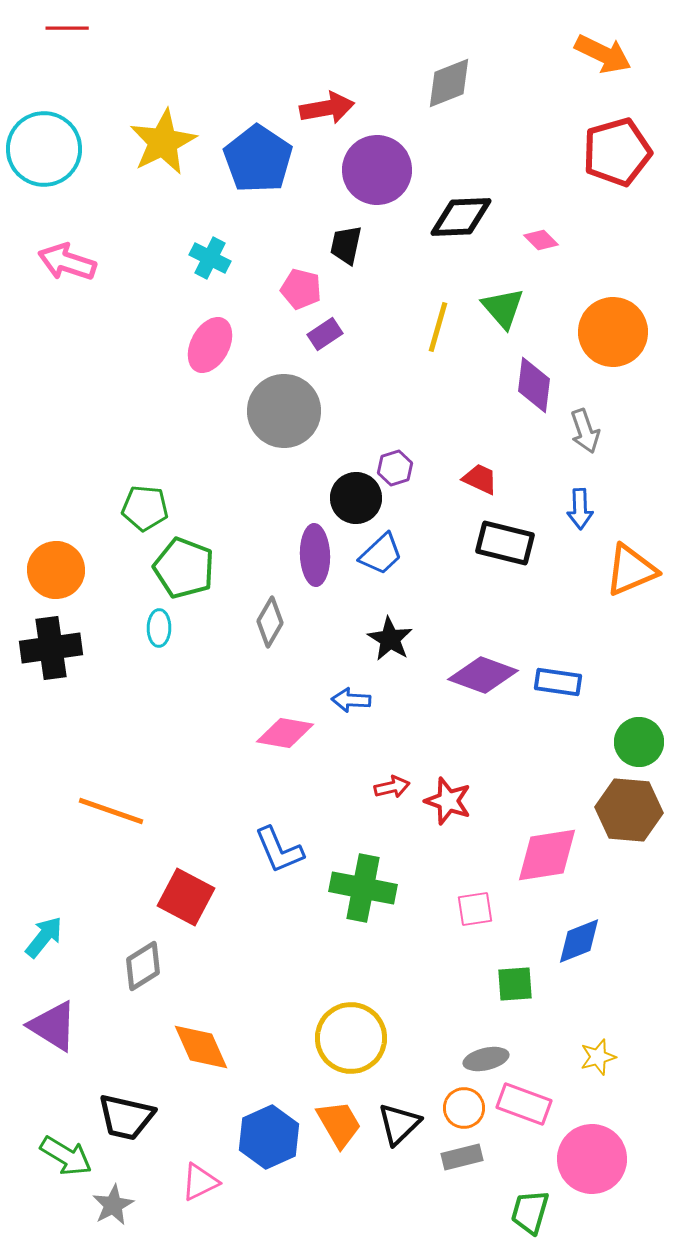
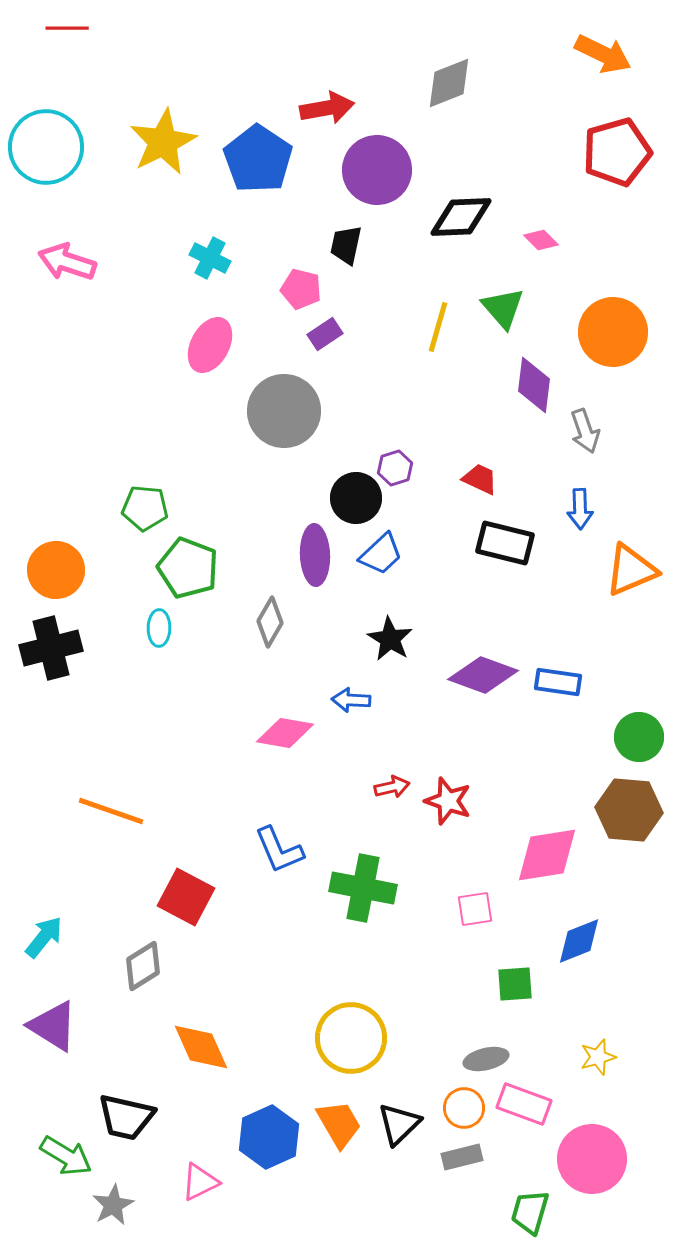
cyan circle at (44, 149): moved 2 px right, 2 px up
green pentagon at (184, 568): moved 4 px right
black cross at (51, 648): rotated 6 degrees counterclockwise
green circle at (639, 742): moved 5 px up
